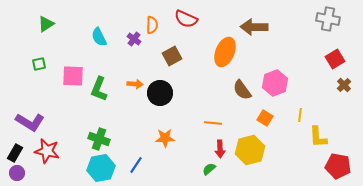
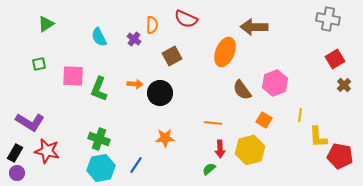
orange square: moved 1 px left, 2 px down
red pentagon: moved 2 px right, 10 px up
